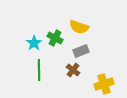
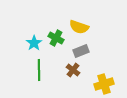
green cross: moved 1 px right
